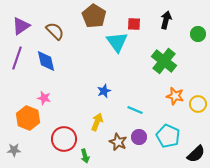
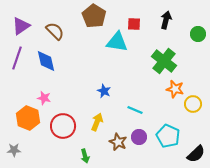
cyan triangle: rotated 45 degrees counterclockwise
blue star: rotated 24 degrees counterclockwise
orange star: moved 7 px up
yellow circle: moved 5 px left
red circle: moved 1 px left, 13 px up
